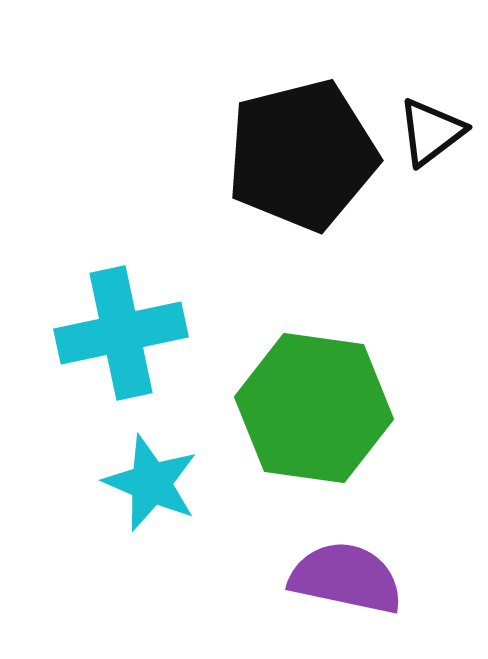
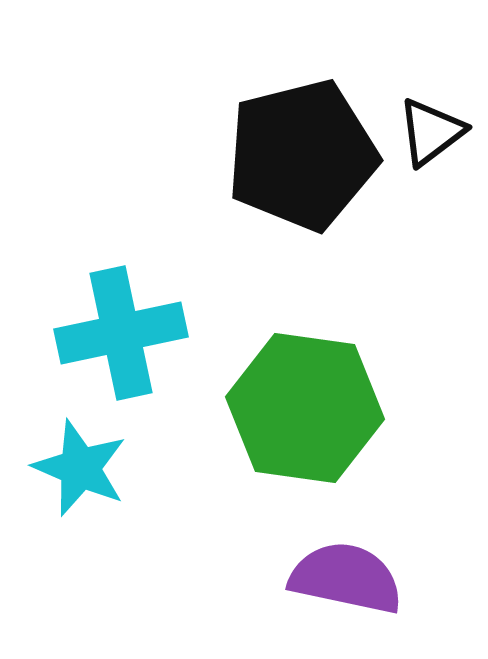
green hexagon: moved 9 px left
cyan star: moved 71 px left, 15 px up
